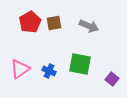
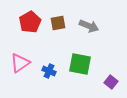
brown square: moved 4 px right
pink triangle: moved 6 px up
purple square: moved 1 px left, 3 px down
